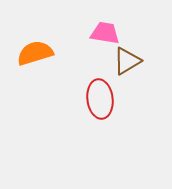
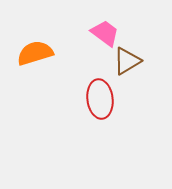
pink trapezoid: rotated 28 degrees clockwise
